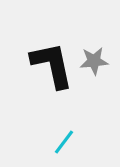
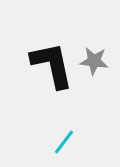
gray star: rotated 12 degrees clockwise
